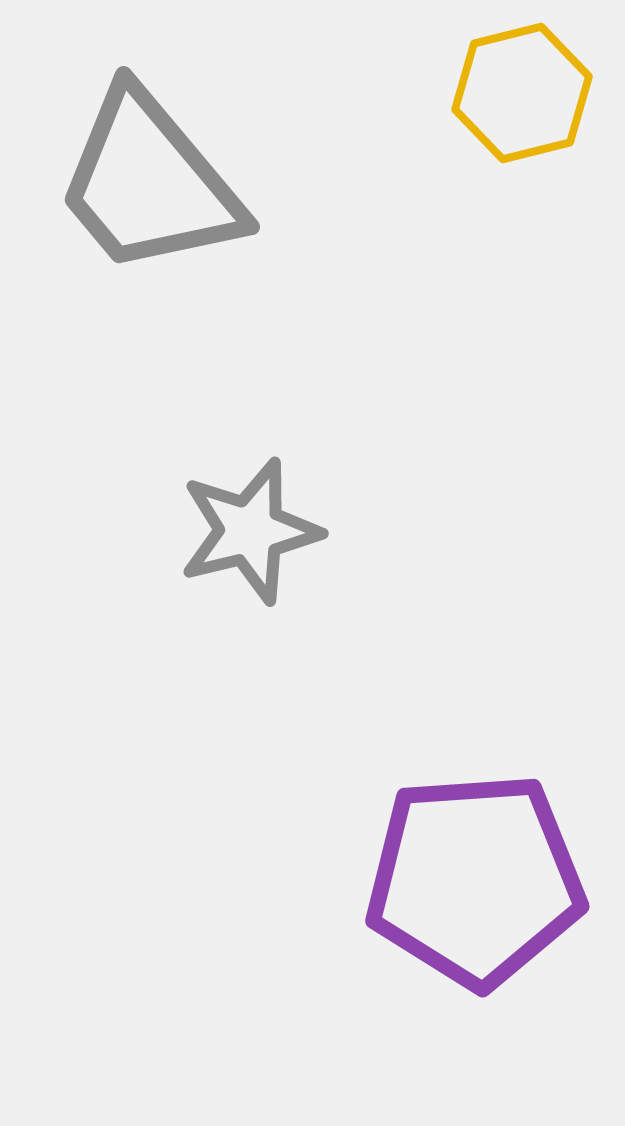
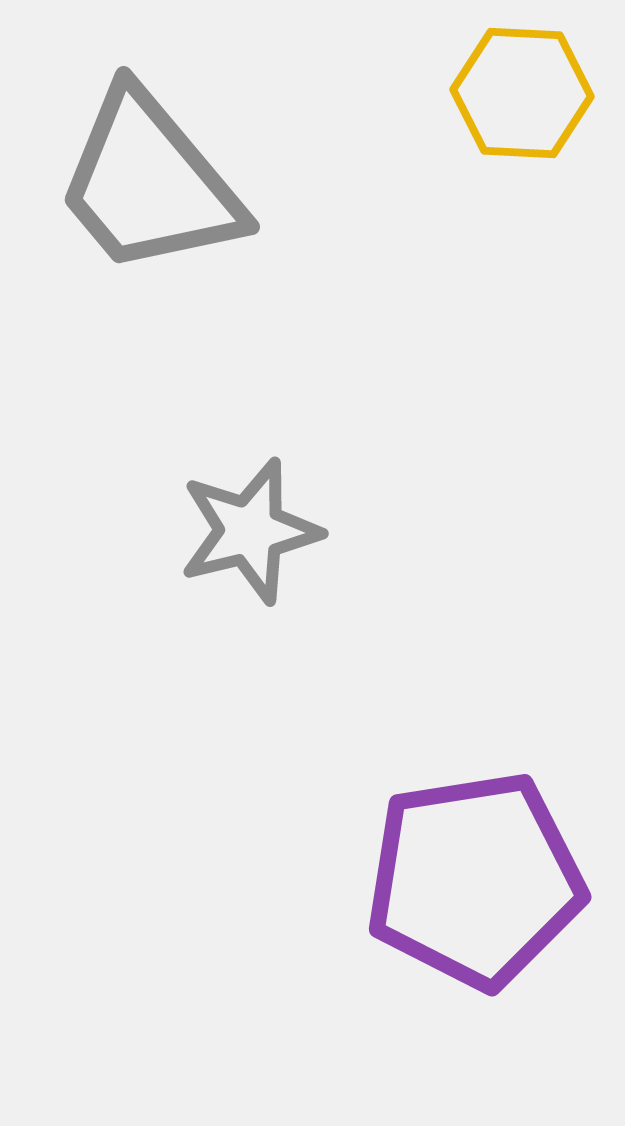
yellow hexagon: rotated 17 degrees clockwise
purple pentagon: rotated 5 degrees counterclockwise
